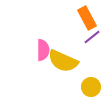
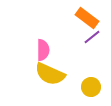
orange rectangle: rotated 25 degrees counterclockwise
yellow semicircle: moved 13 px left, 13 px down
